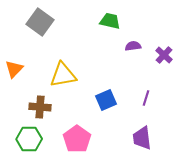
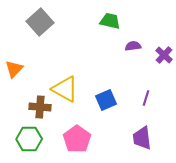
gray square: rotated 12 degrees clockwise
yellow triangle: moved 2 px right, 14 px down; rotated 40 degrees clockwise
